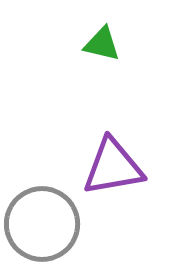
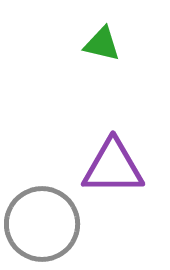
purple triangle: rotated 10 degrees clockwise
